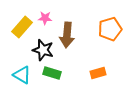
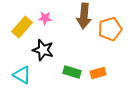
brown arrow: moved 17 px right, 19 px up
green rectangle: moved 20 px right, 1 px up
